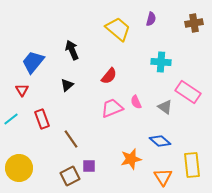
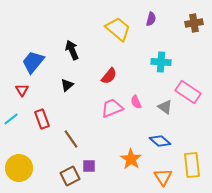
orange star: rotated 25 degrees counterclockwise
